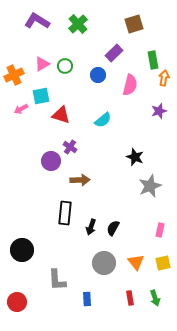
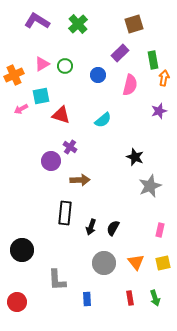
purple rectangle: moved 6 px right
